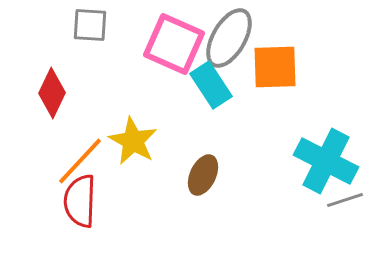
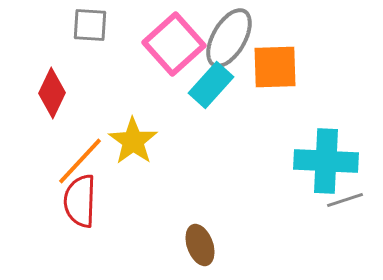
pink square: rotated 24 degrees clockwise
cyan rectangle: rotated 75 degrees clockwise
yellow star: rotated 6 degrees clockwise
cyan cross: rotated 24 degrees counterclockwise
brown ellipse: moved 3 px left, 70 px down; rotated 45 degrees counterclockwise
